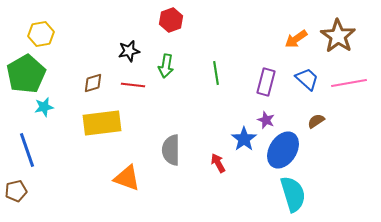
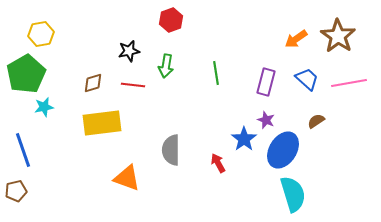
blue line: moved 4 px left
